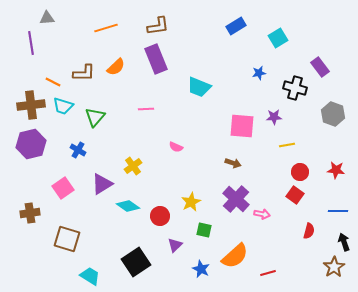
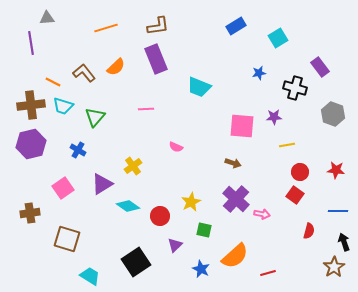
brown L-shape at (84, 73): rotated 130 degrees counterclockwise
